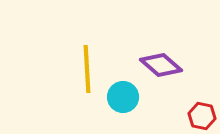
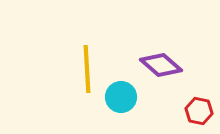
cyan circle: moved 2 px left
red hexagon: moved 3 px left, 5 px up
